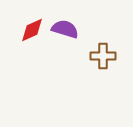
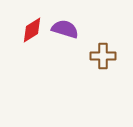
red diamond: rotated 8 degrees counterclockwise
